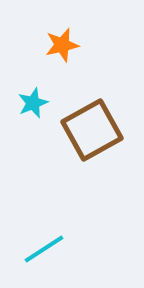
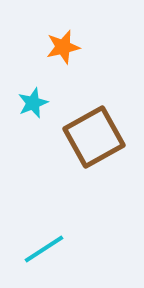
orange star: moved 1 px right, 2 px down
brown square: moved 2 px right, 7 px down
